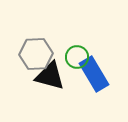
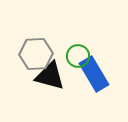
green circle: moved 1 px right, 1 px up
